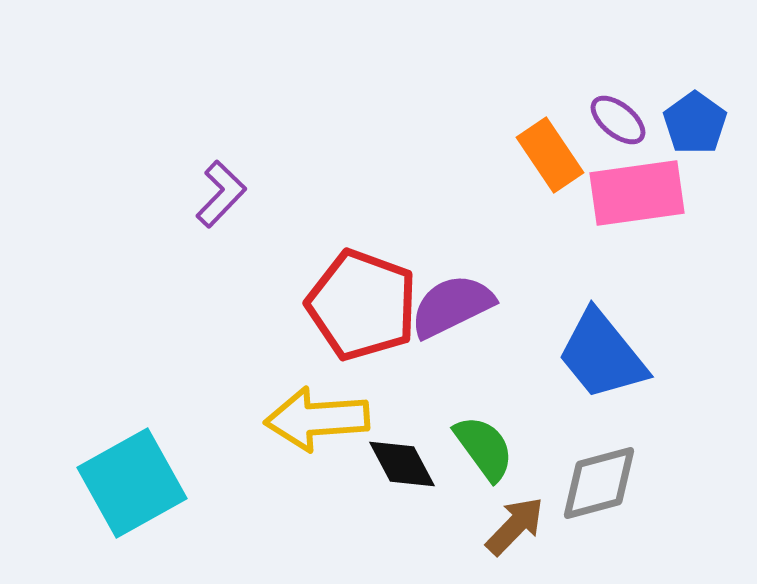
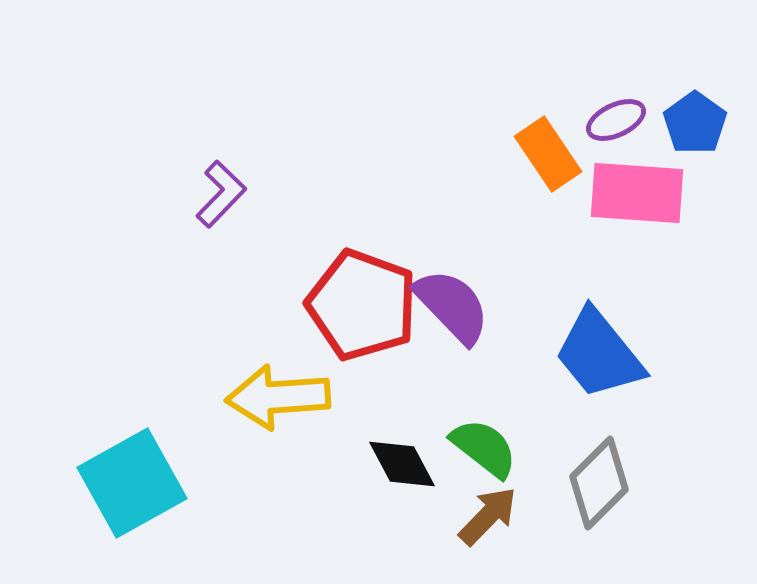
purple ellipse: moved 2 px left; rotated 64 degrees counterclockwise
orange rectangle: moved 2 px left, 1 px up
pink rectangle: rotated 12 degrees clockwise
purple semicircle: rotated 72 degrees clockwise
blue trapezoid: moved 3 px left, 1 px up
yellow arrow: moved 39 px left, 22 px up
green semicircle: rotated 16 degrees counterclockwise
gray diamond: rotated 30 degrees counterclockwise
brown arrow: moved 27 px left, 10 px up
